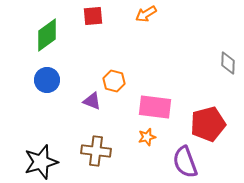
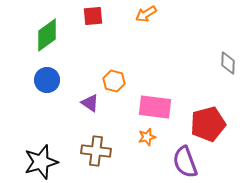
purple triangle: moved 2 px left, 2 px down; rotated 12 degrees clockwise
